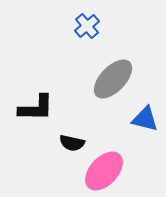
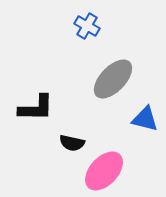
blue cross: rotated 20 degrees counterclockwise
